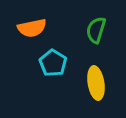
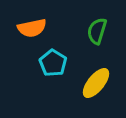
green semicircle: moved 1 px right, 1 px down
yellow ellipse: rotated 48 degrees clockwise
